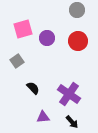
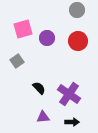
black semicircle: moved 6 px right
black arrow: rotated 48 degrees counterclockwise
